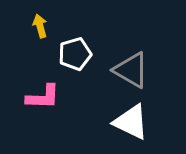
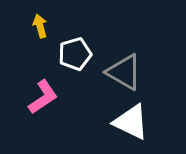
gray triangle: moved 7 px left, 2 px down
pink L-shape: rotated 36 degrees counterclockwise
